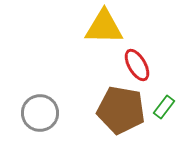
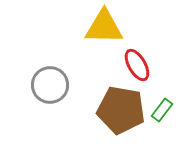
green rectangle: moved 2 px left, 3 px down
gray circle: moved 10 px right, 28 px up
